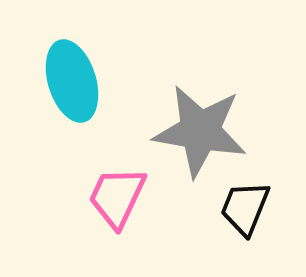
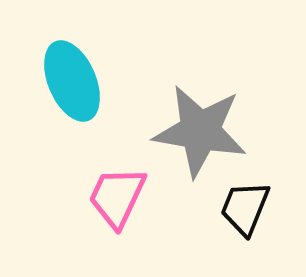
cyan ellipse: rotated 6 degrees counterclockwise
